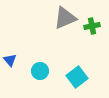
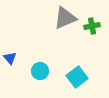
blue triangle: moved 2 px up
